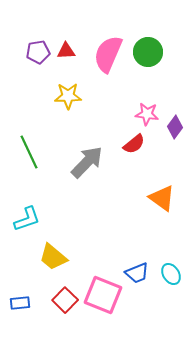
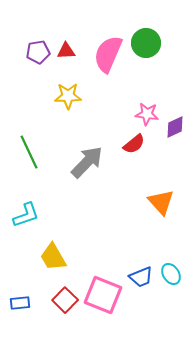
green circle: moved 2 px left, 9 px up
purple diamond: rotated 30 degrees clockwise
orange triangle: moved 1 px left, 4 px down; rotated 12 degrees clockwise
cyan L-shape: moved 1 px left, 4 px up
yellow trapezoid: rotated 20 degrees clockwise
blue trapezoid: moved 4 px right, 4 px down
